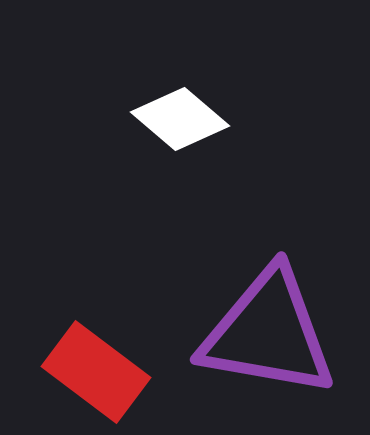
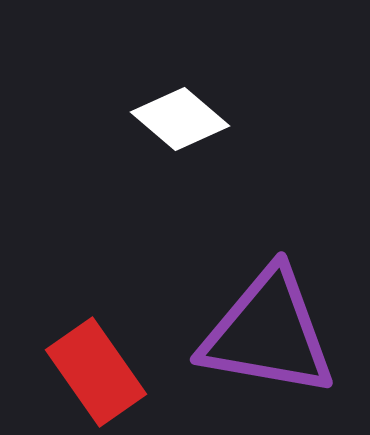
red rectangle: rotated 18 degrees clockwise
